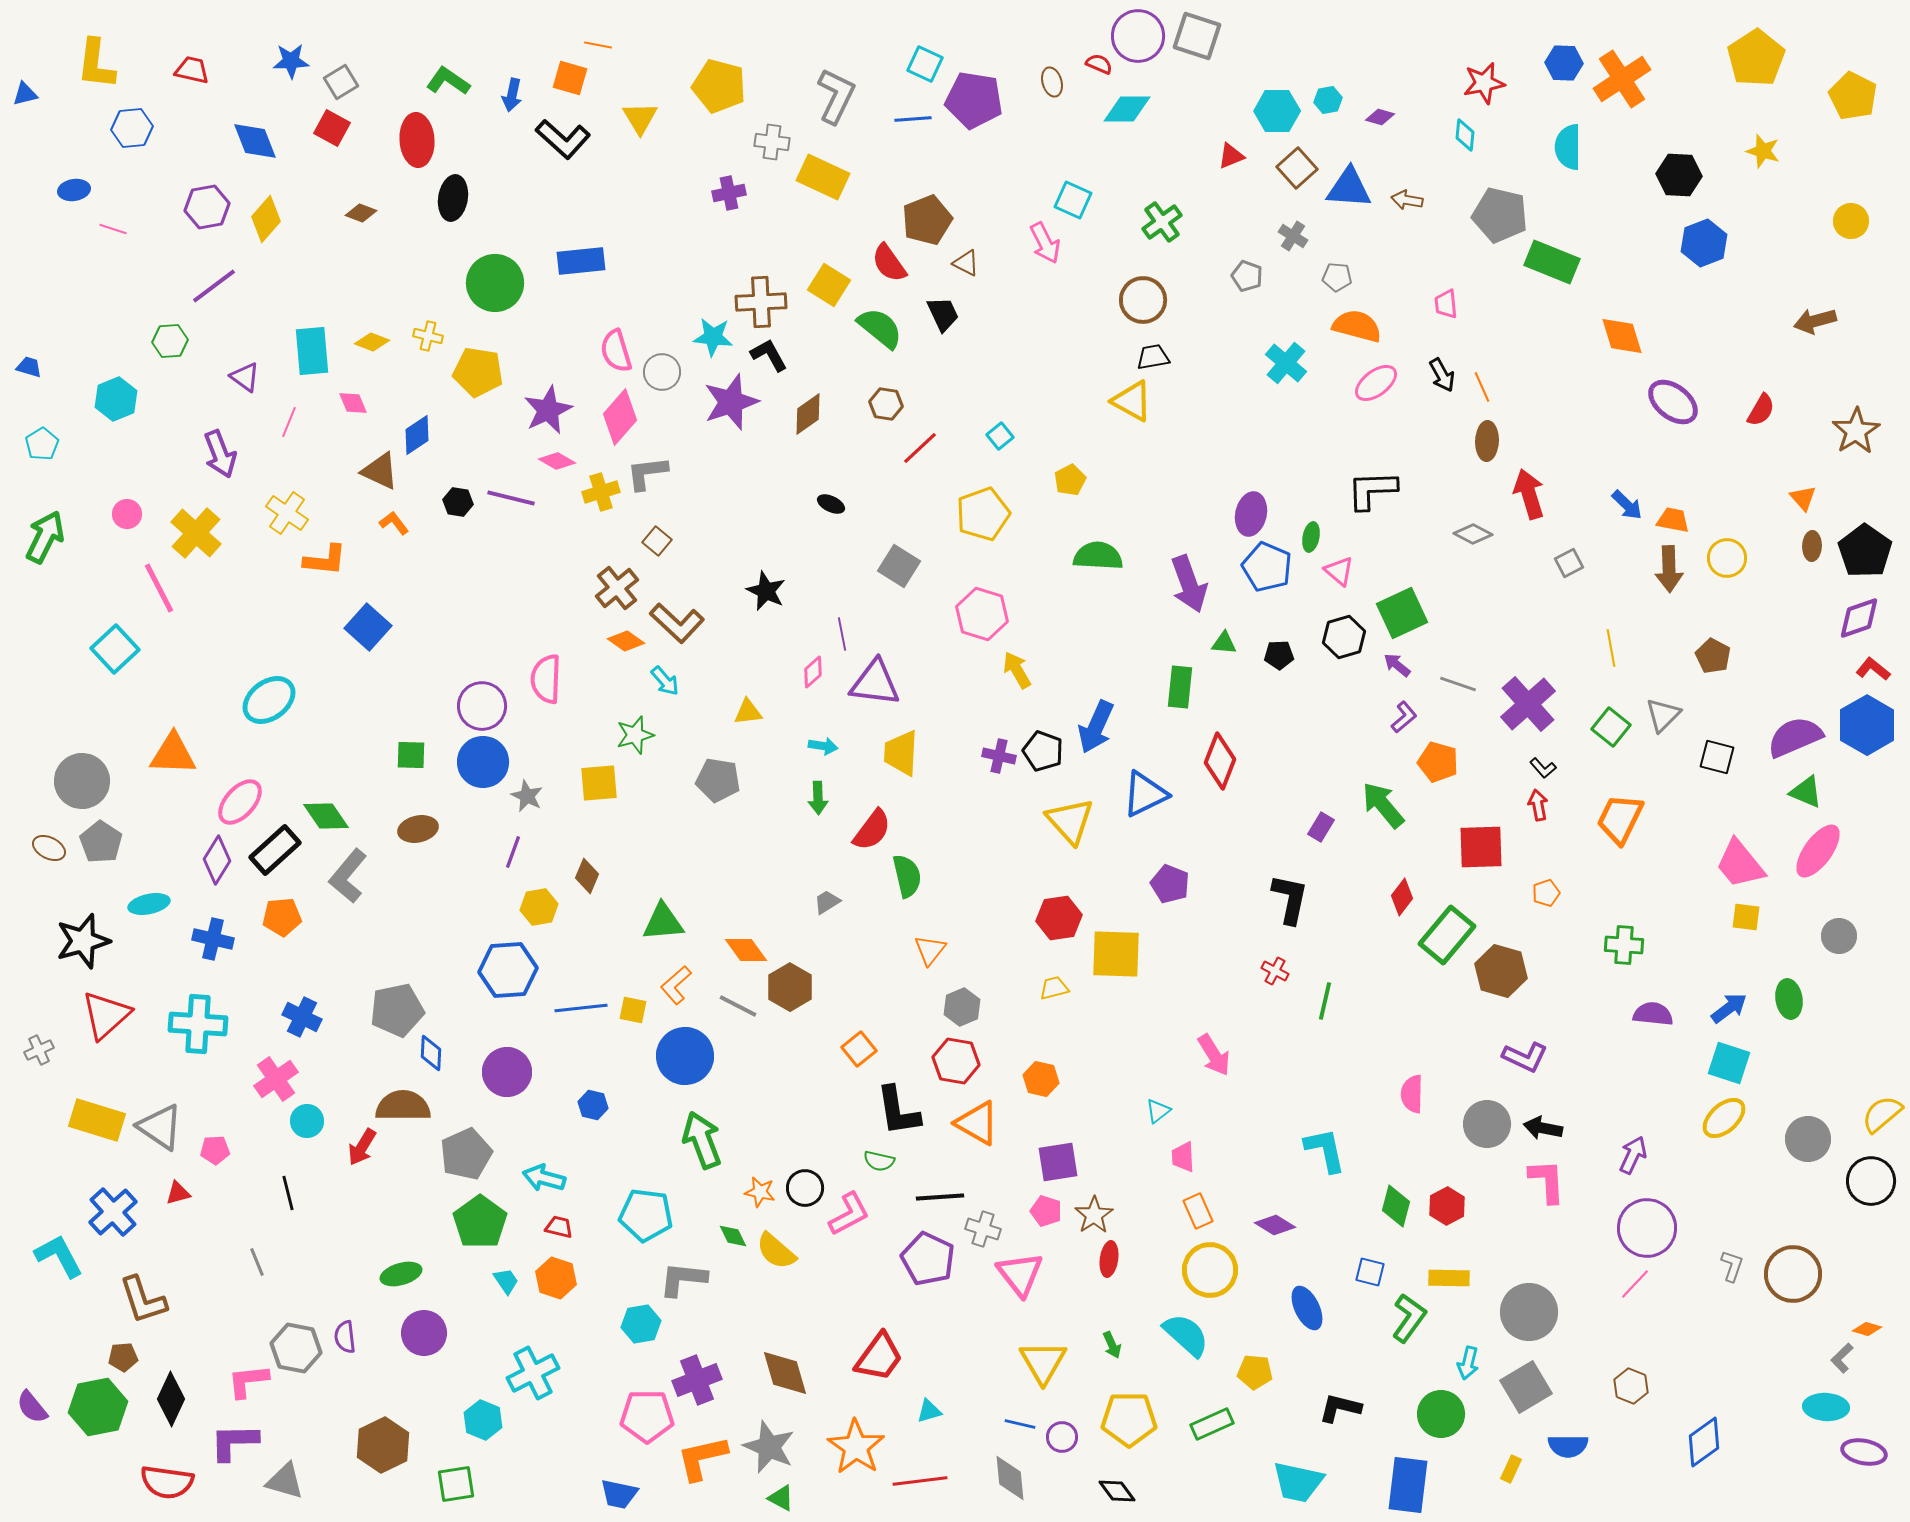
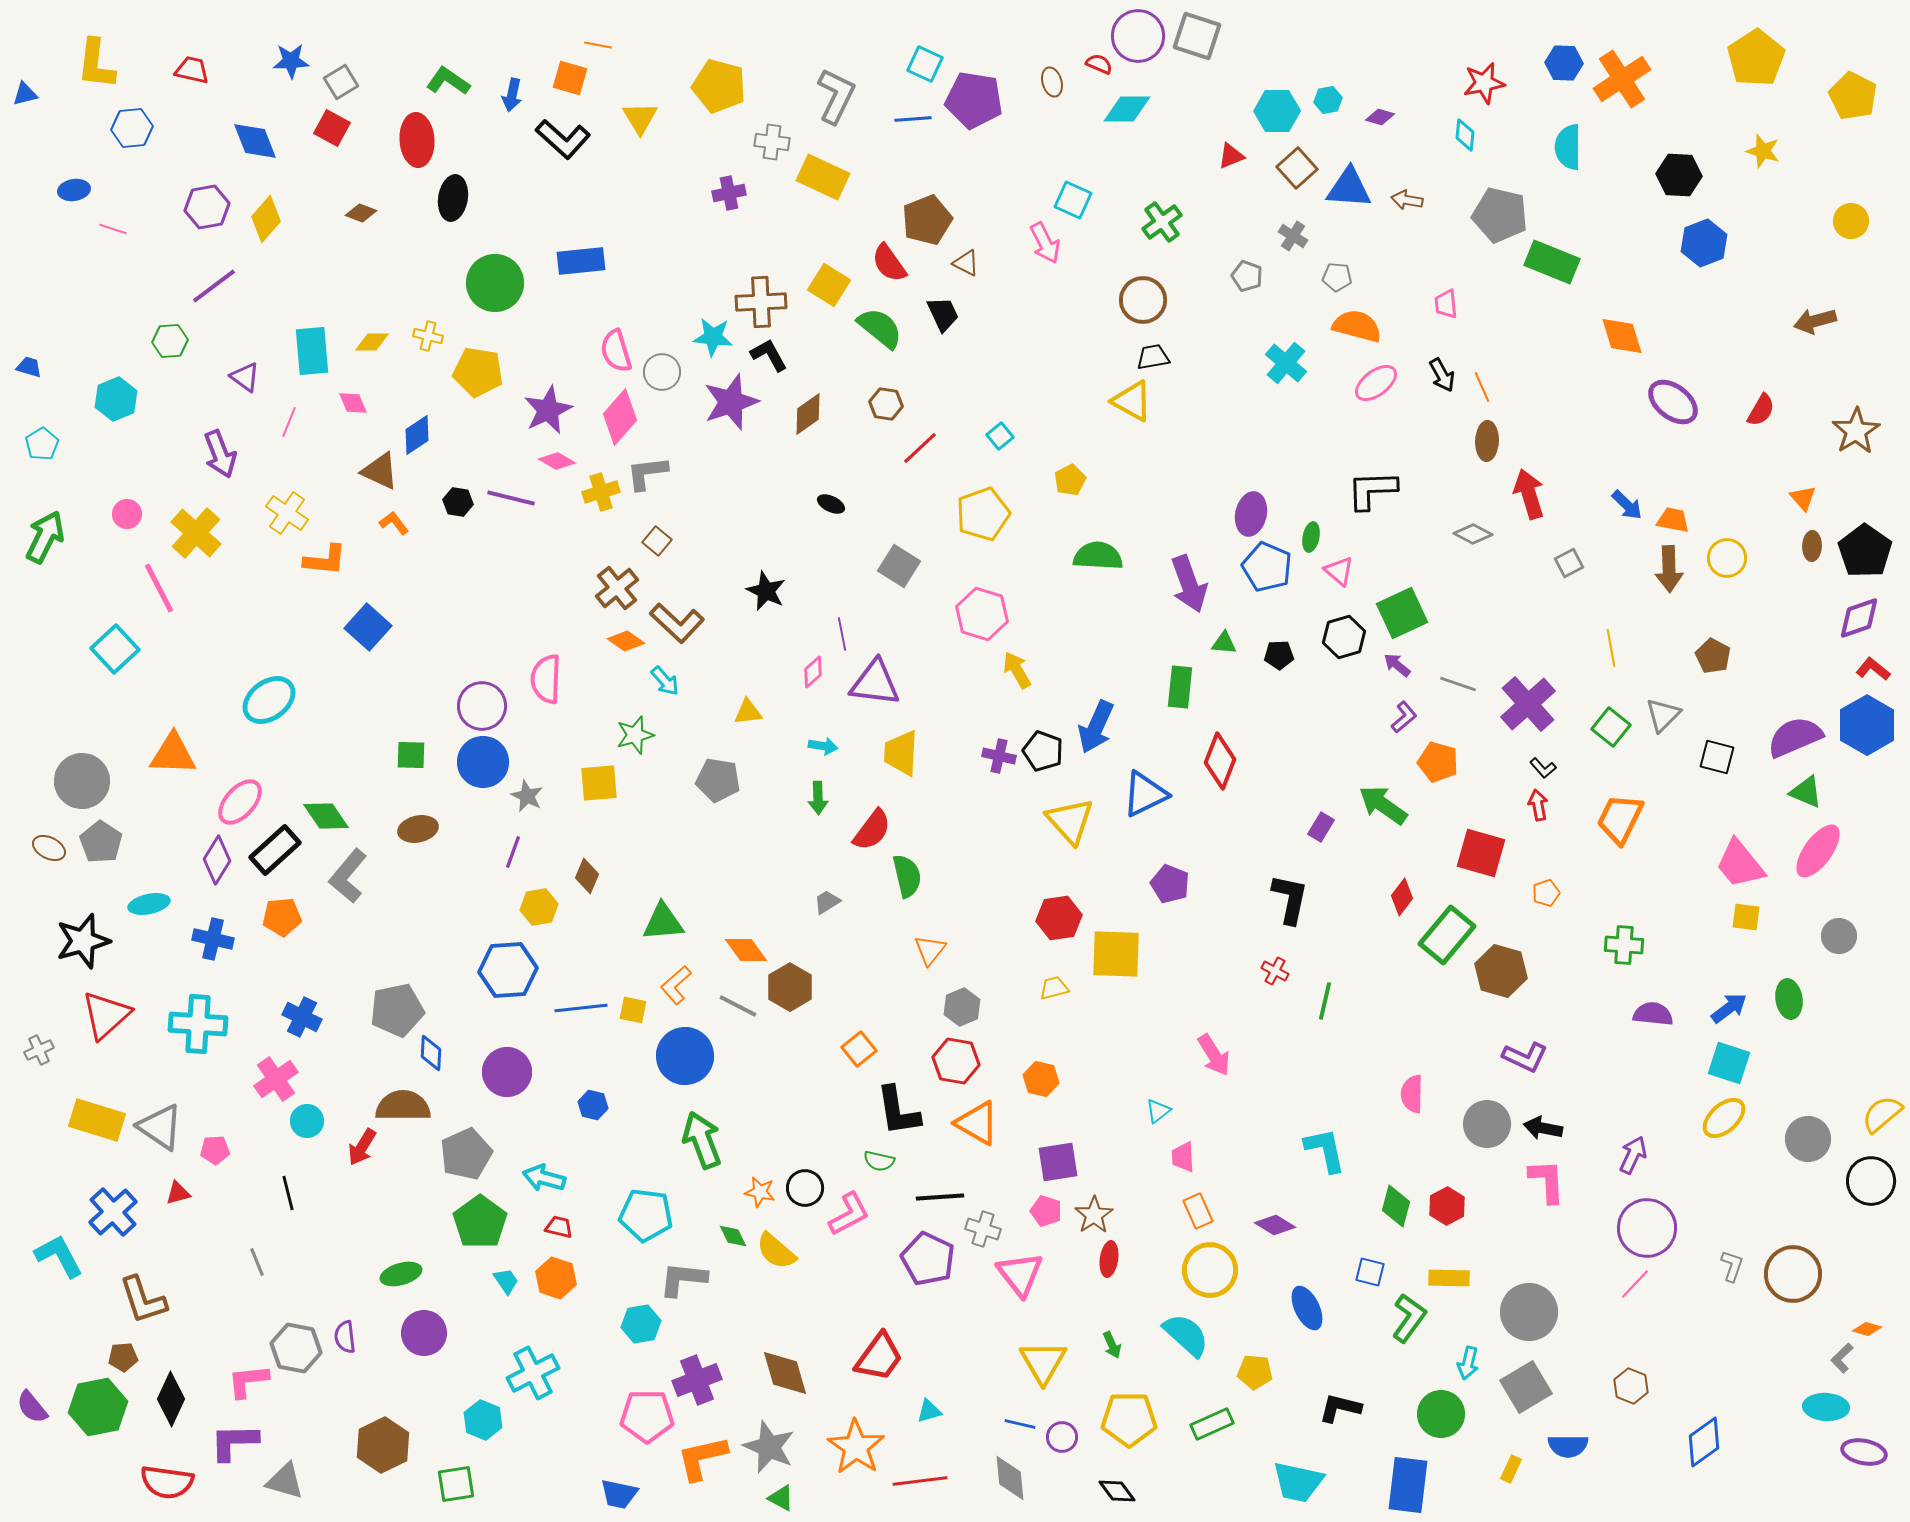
yellow diamond at (372, 342): rotated 20 degrees counterclockwise
green arrow at (1383, 805): rotated 15 degrees counterclockwise
red square at (1481, 847): moved 6 px down; rotated 18 degrees clockwise
